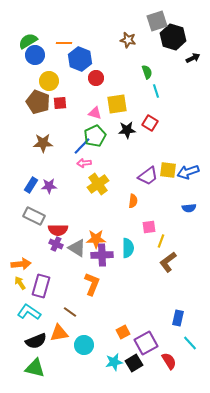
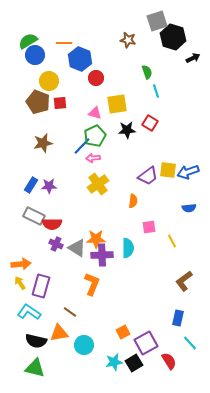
brown star at (43, 143): rotated 12 degrees counterclockwise
pink arrow at (84, 163): moved 9 px right, 5 px up
red semicircle at (58, 230): moved 6 px left, 6 px up
yellow line at (161, 241): moved 11 px right; rotated 48 degrees counterclockwise
brown L-shape at (168, 262): moved 16 px right, 19 px down
black semicircle at (36, 341): rotated 35 degrees clockwise
